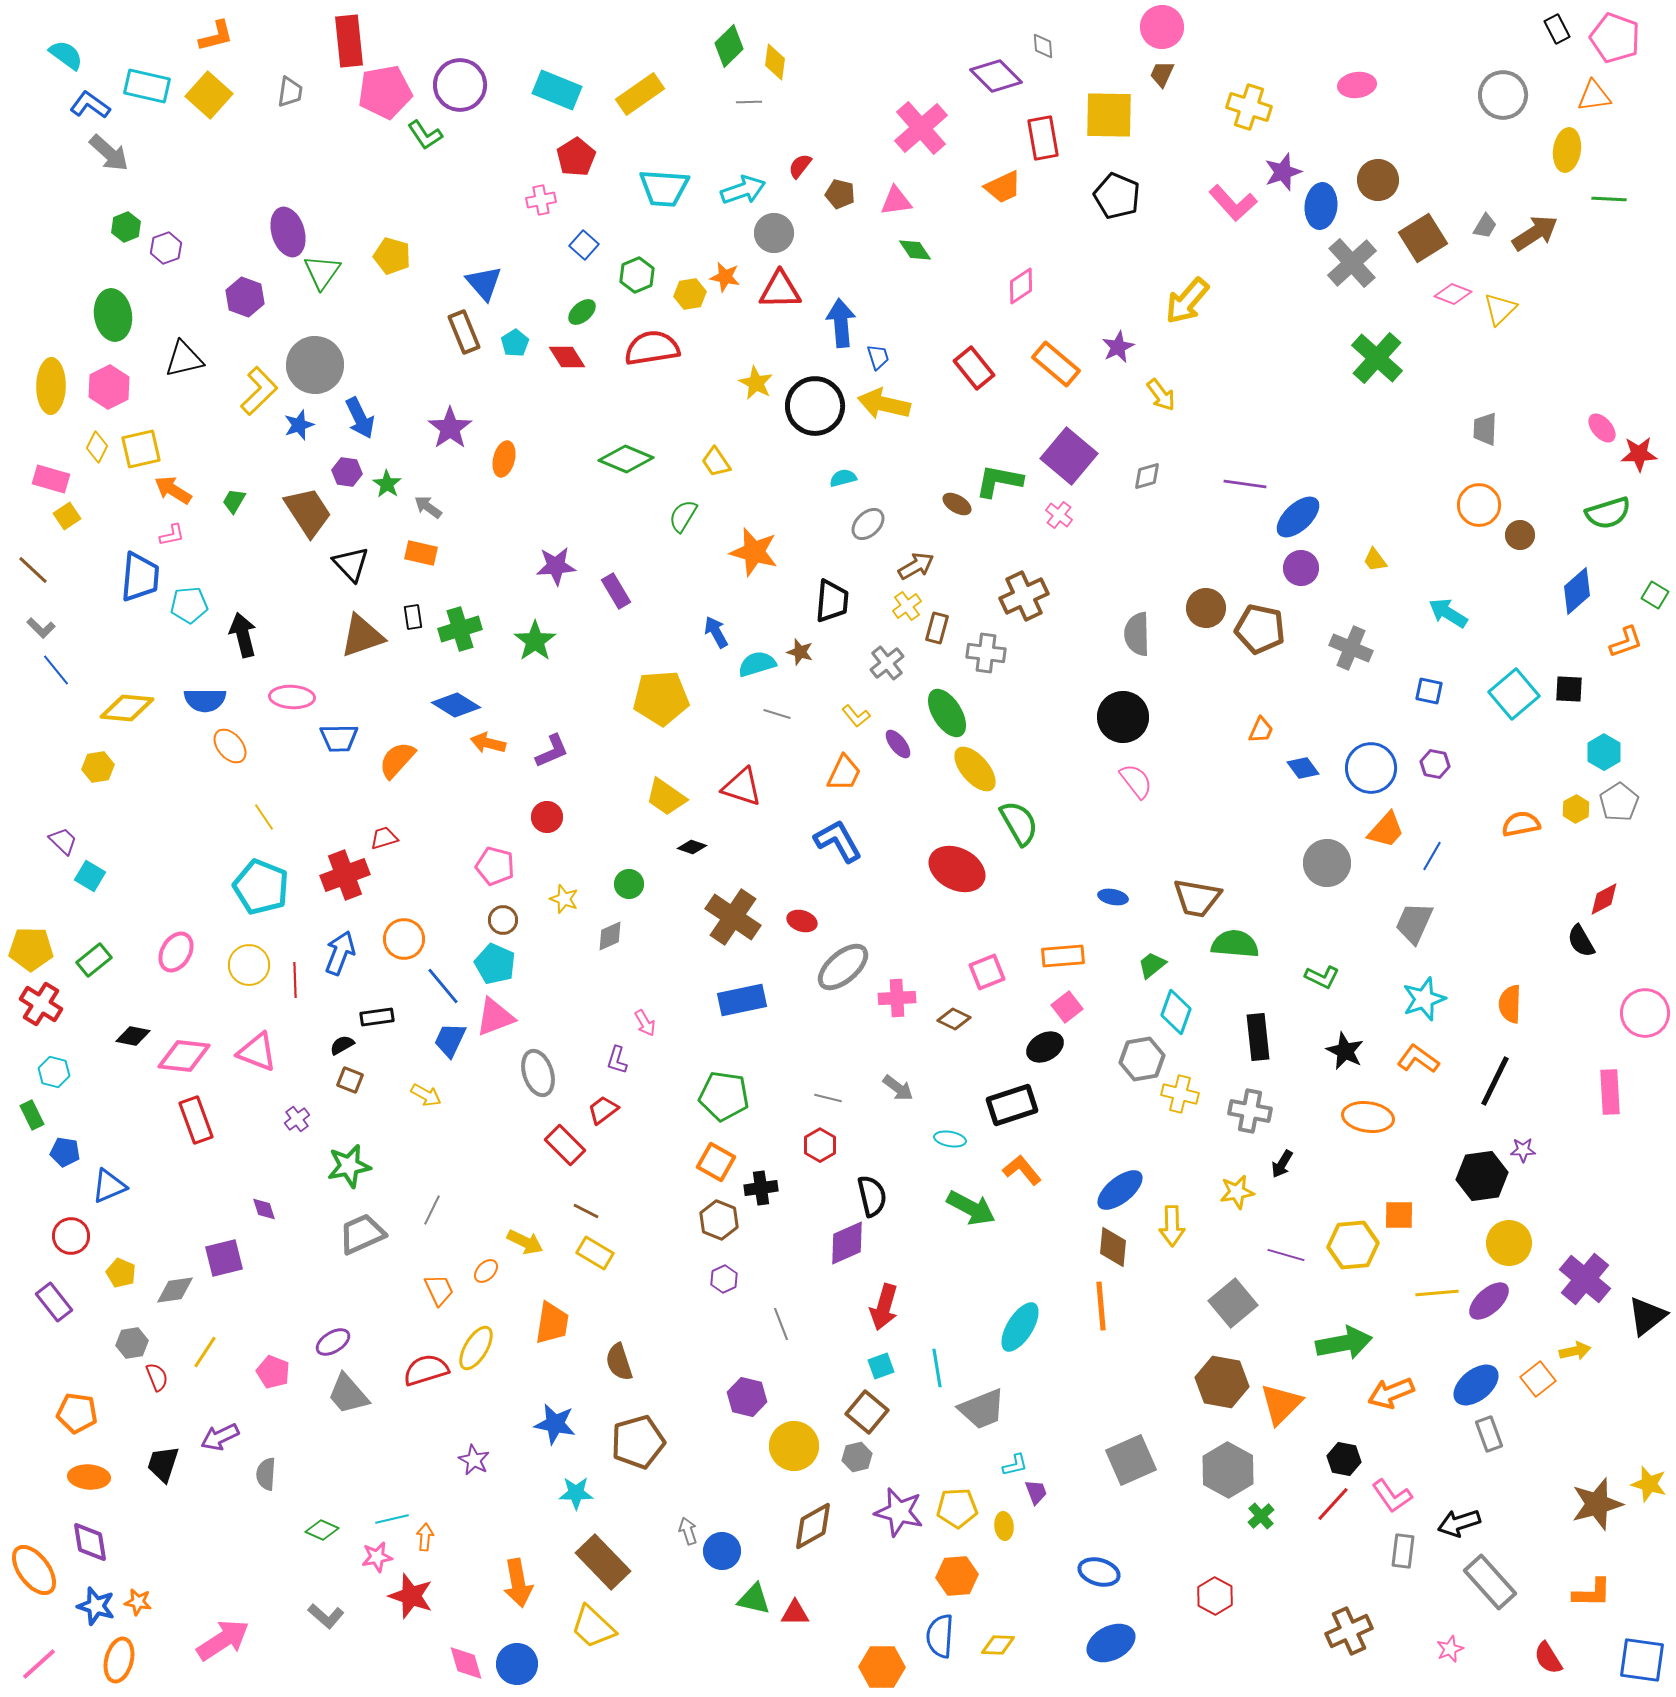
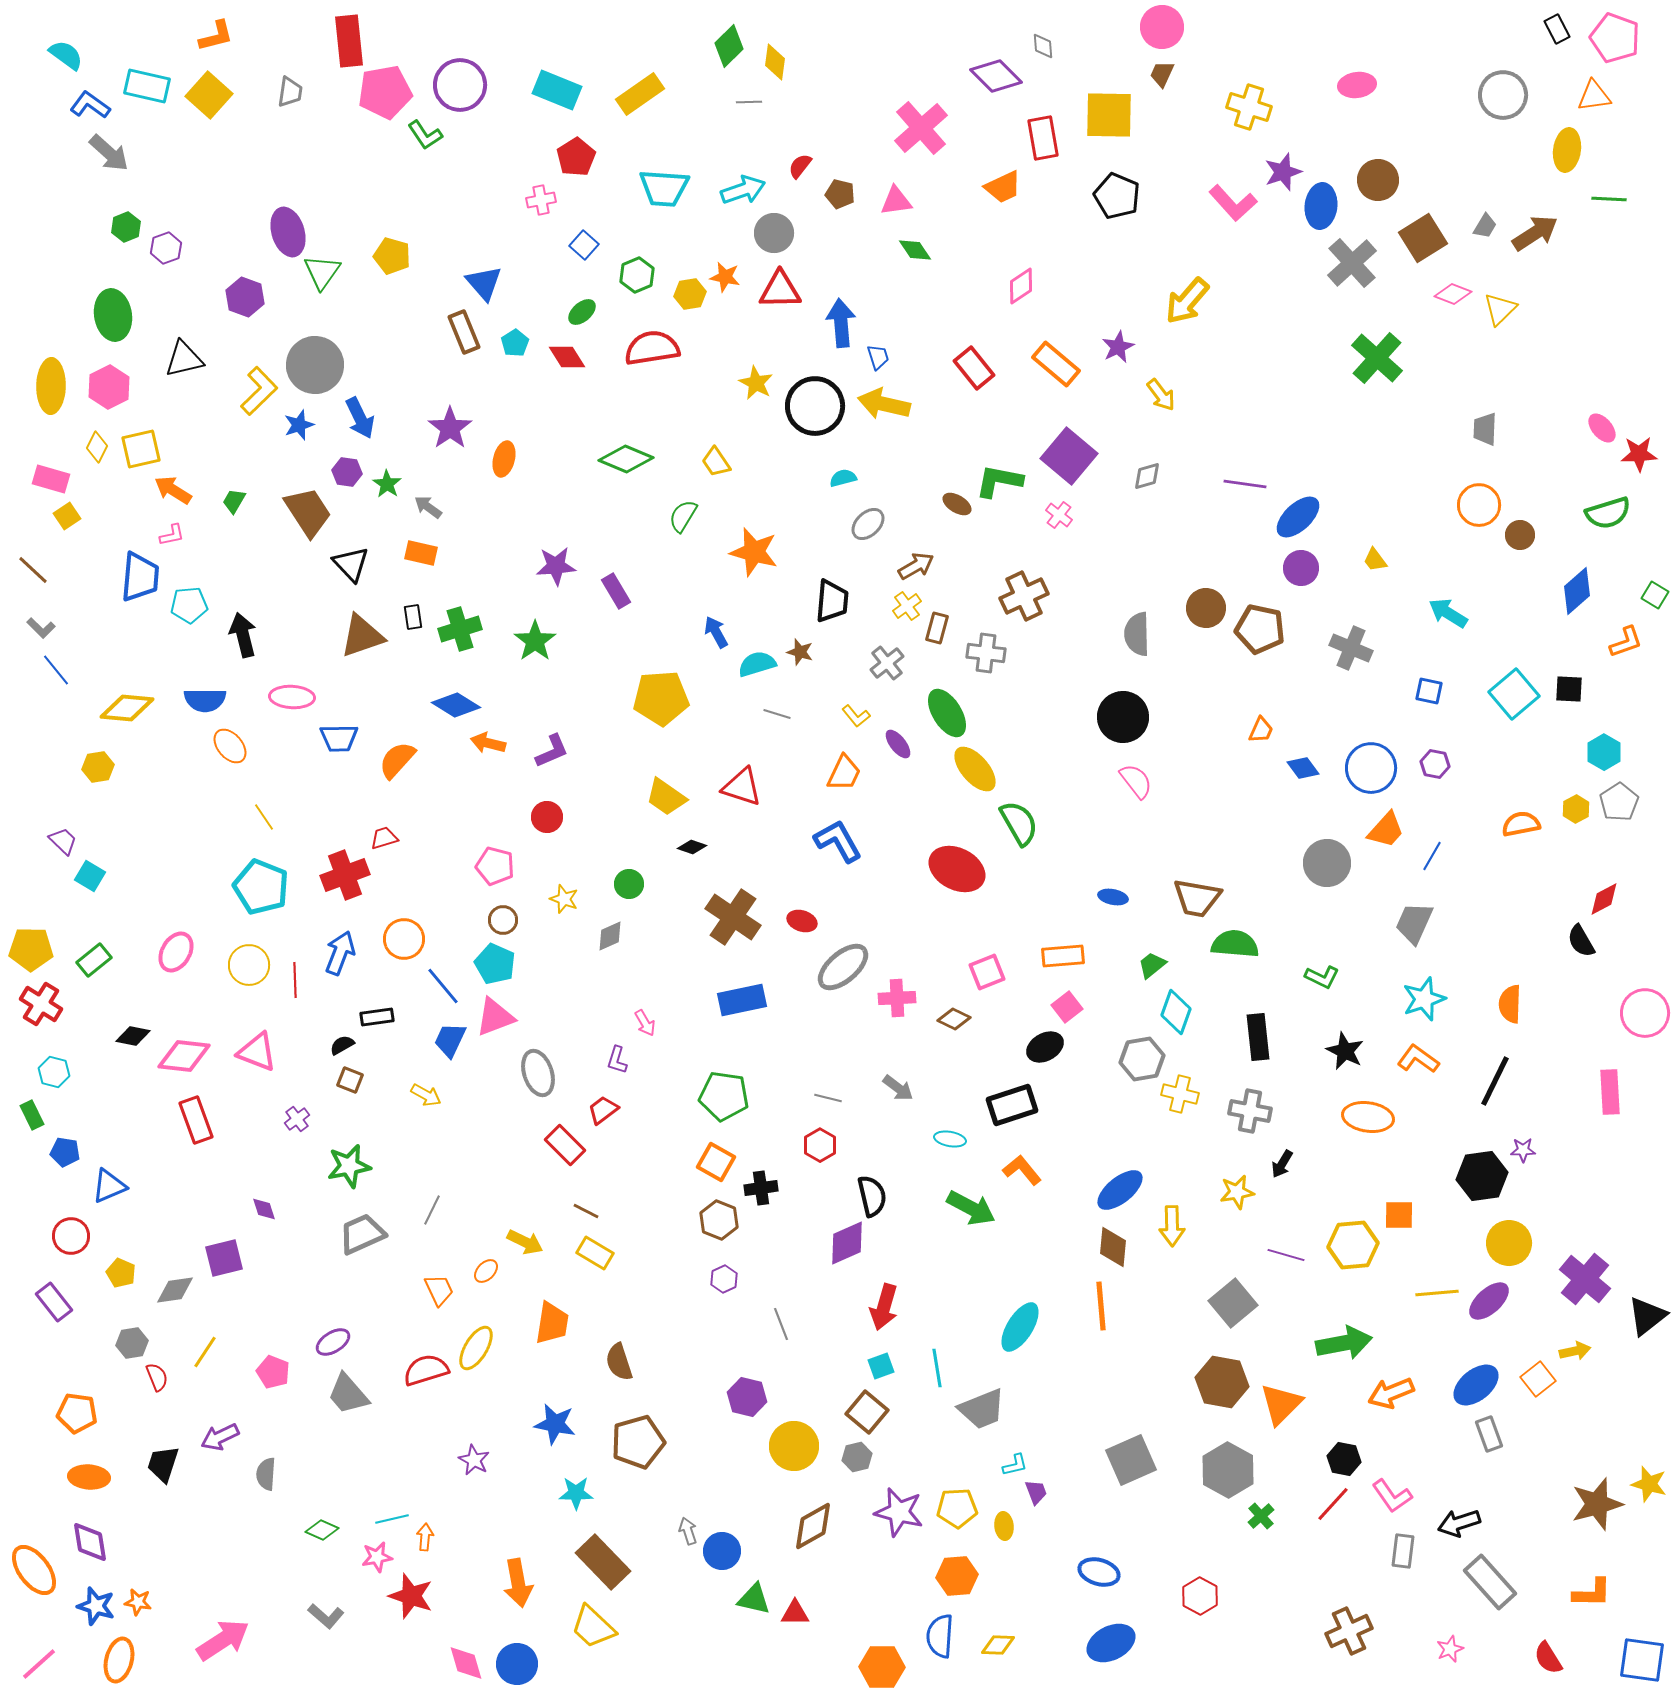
red hexagon at (1215, 1596): moved 15 px left
